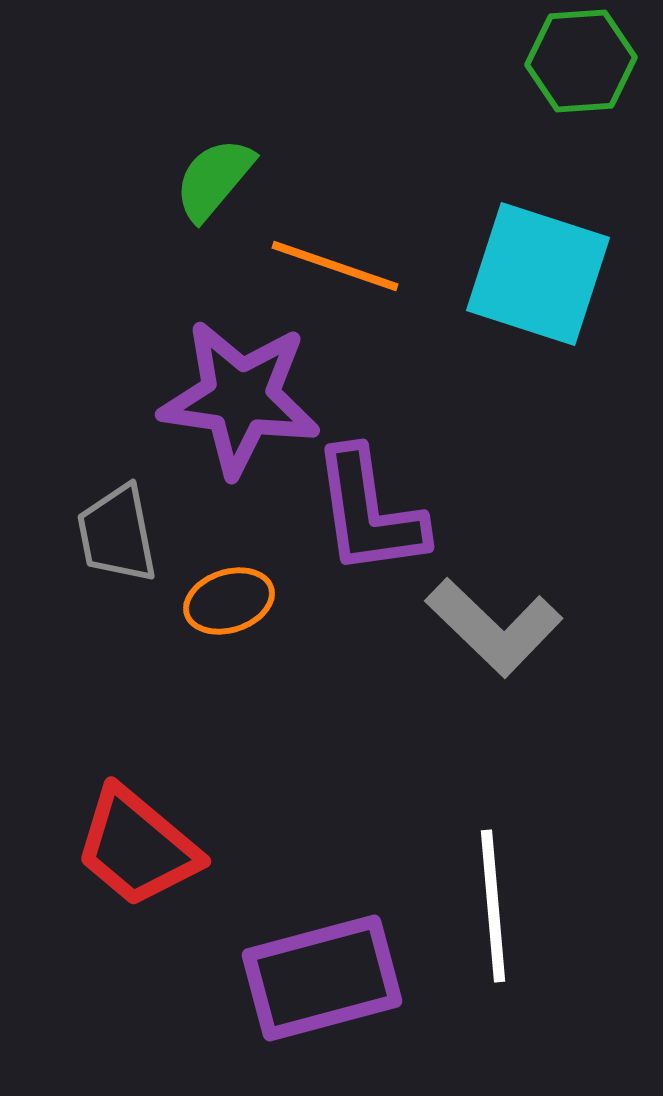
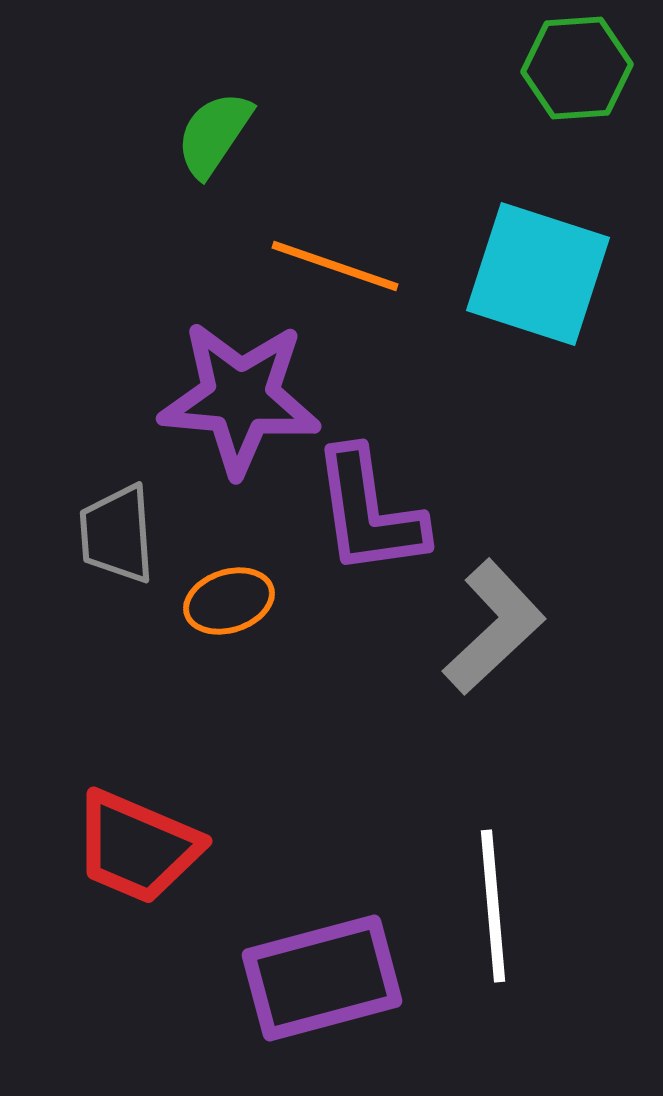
green hexagon: moved 4 px left, 7 px down
green semicircle: moved 45 px up; rotated 6 degrees counterclockwise
purple star: rotated 3 degrees counterclockwise
gray trapezoid: rotated 7 degrees clockwise
gray L-shape: rotated 87 degrees counterclockwise
red trapezoid: rotated 17 degrees counterclockwise
